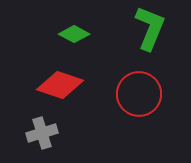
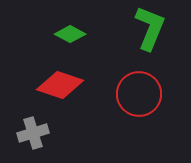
green diamond: moved 4 px left
gray cross: moved 9 px left
